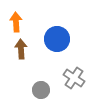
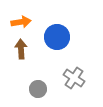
orange arrow: moved 5 px right; rotated 84 degrees clockwise
blue circle: moved 2 px up
gray circle: moved 3 px left, 1 px up
